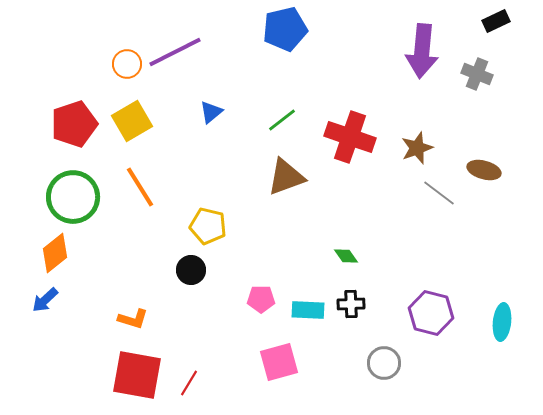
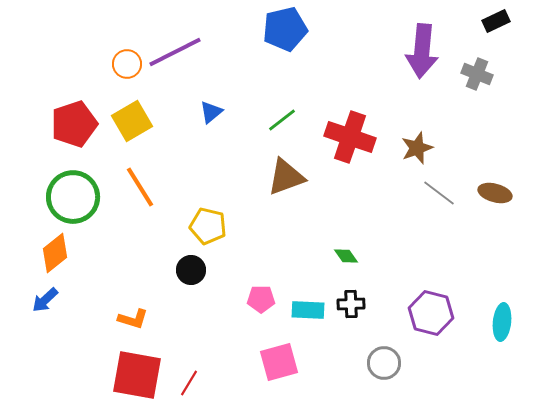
brown ellipse: moved 11 px right, 23 px down
